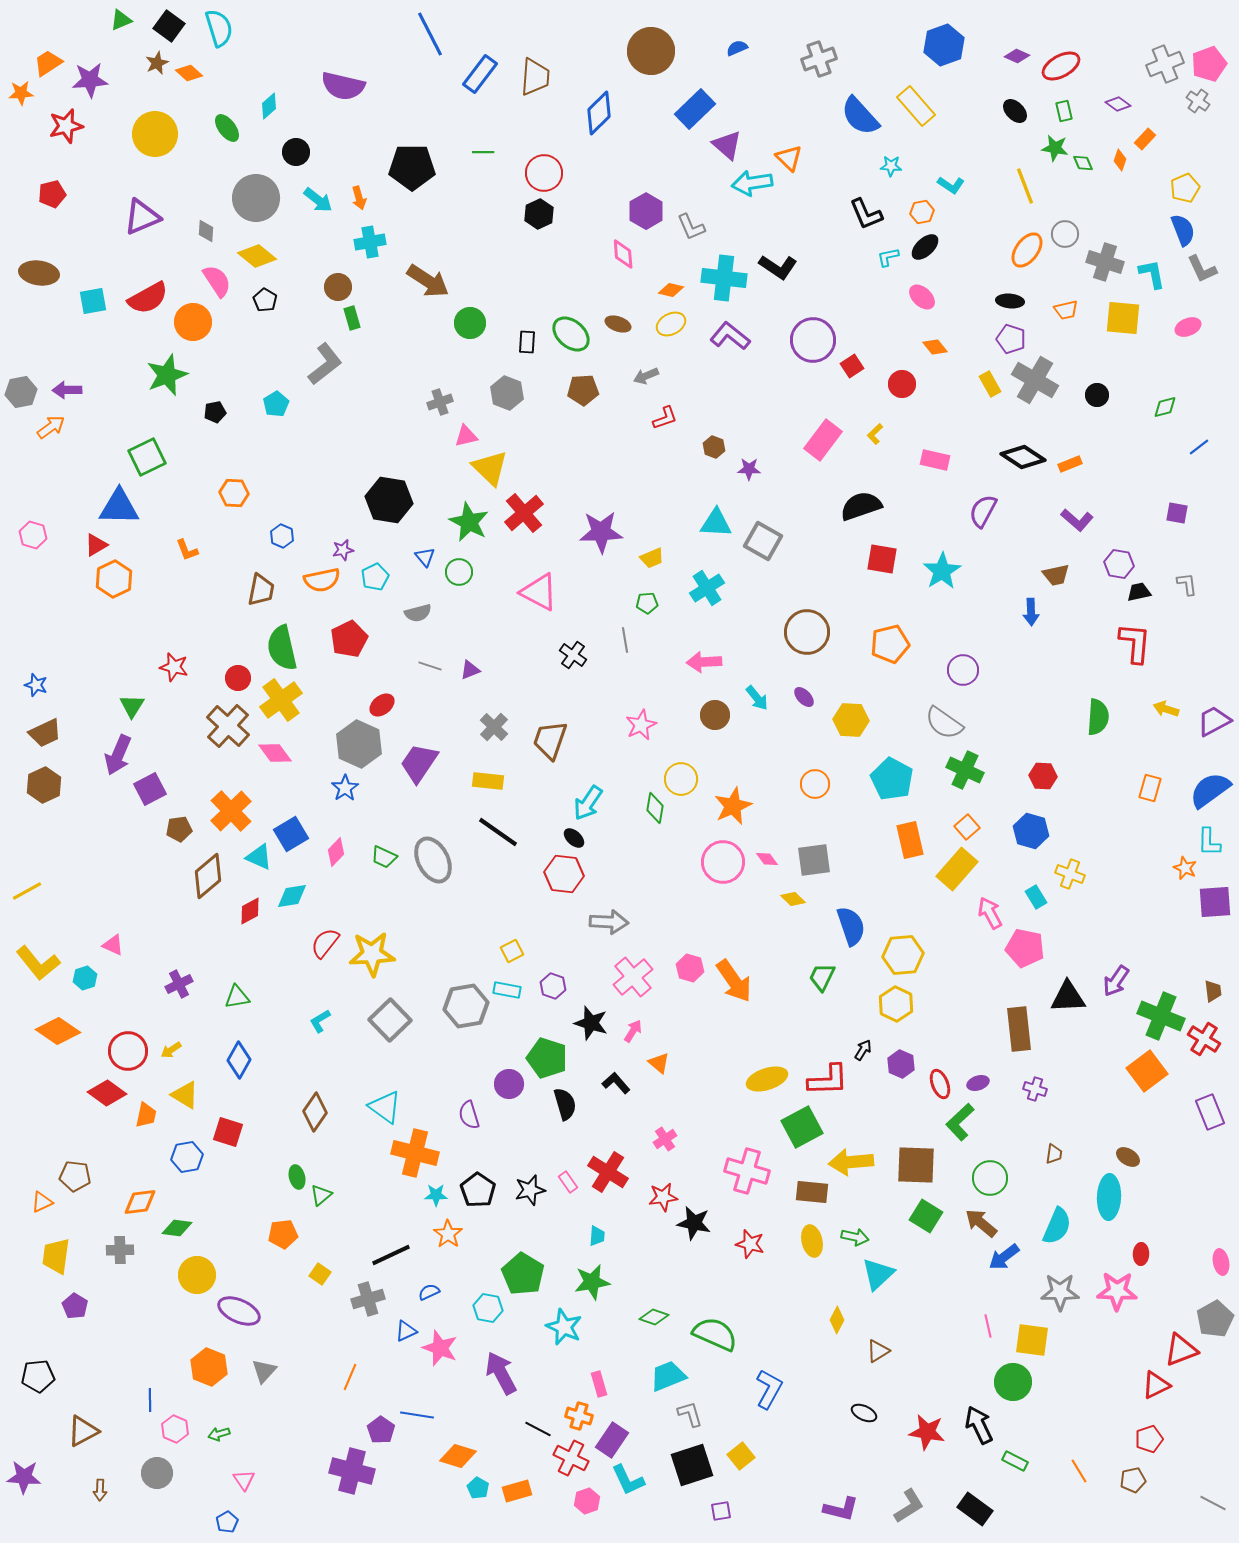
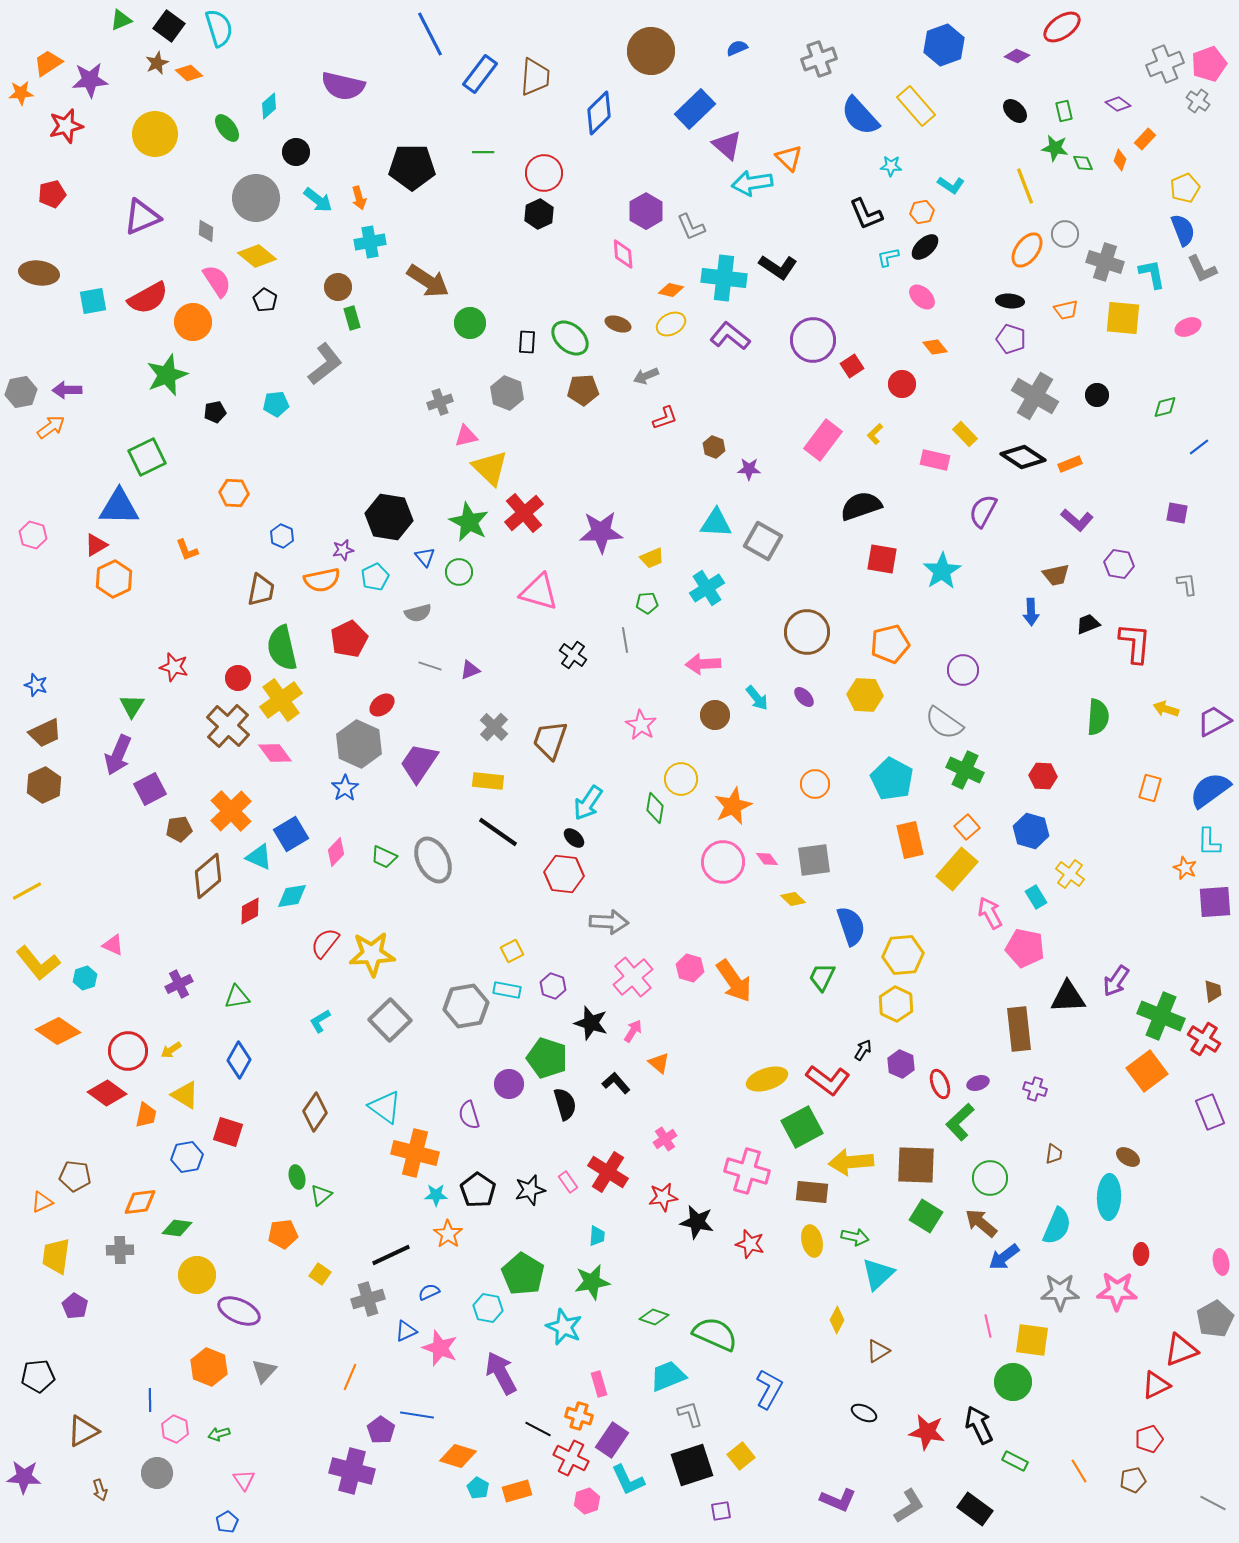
red ellipse at (1061, 66): moved 1 px right, 39 px up; rotated 6 degrees counterclockwise
green ellipse at (571, 334): moved 1 px left, 4 px down
gray cross at (1035, 380): moved 16 px down
yellow rectangle at (990, 384): moved 25 px left, 50 px down; rotated 15 degrees counterclockwise
cyan pentagon at (276, 404): rotated 25 degrees clockwise
black hexagon at (389, 500): moved 17 px down
pink triangle at (539, 592): rotated 12 degrees counterclockwise
black trapezoid at (1139, 592): moved 51 px left, 32 px down; rotated 10 degrees counterclockwise
pink arrow at (704, 662): moved 1 px left, 2 px down
yellow hexagon at (851, 720): moved 14 px right, 25 px up
pink star at (641, 725): rotated 16 degrees counterclockwise
yellow cross at (1070, 874): rotated 16 degrees clockwise
red L-shape at (828, 1080): rotated 39 degrees clockwise
black star at (694, 1223): moved 3 px right, 1 px up
brown arrow at (100, 1490): rotated 20 degrees counterclockwise
purple L-shape at (841, 1509): moved 3 px left, 9 px up; rotated 9 degrees clockwise
